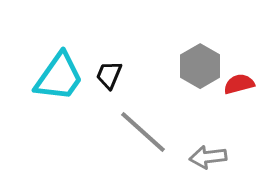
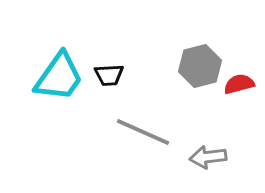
gray hexagon: rotated 15 degrees clockwise
black trapezoid: rotated 116 degrees counterclockwise
gray line: rotated 18 degrees counterclockwise
